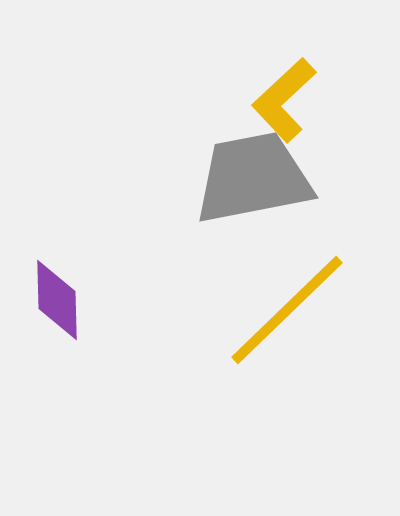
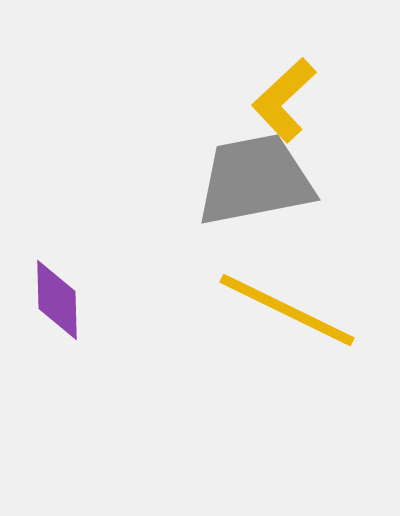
gray trapezoid: moved 2 px right, 2 px down
yellow line: rotated 70 degrees clockwise
